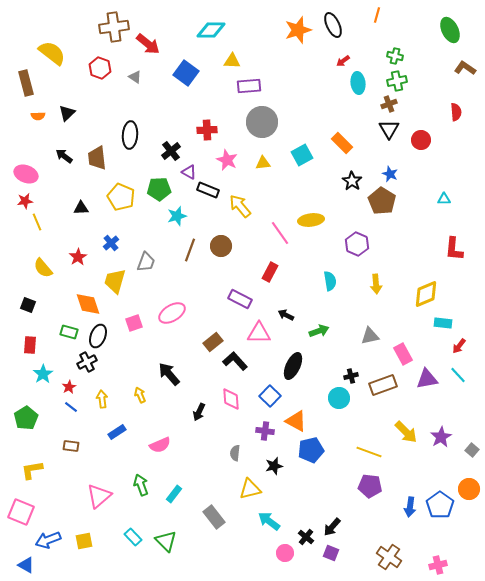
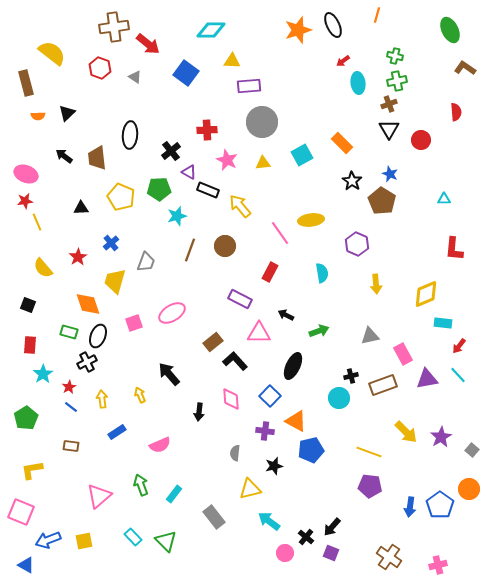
brown circle at (221, 246): moved 4 px right
cyan semicircle at (330, 281): moved 8 px left, 8 px up
black arrow at (199, 412): rotated 18 degrees counterclockwise
